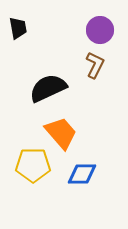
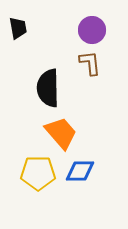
purple circle: moved 8 px left
brown L-shape: moved 5 px left, 2 px up; rotated 32 degrees counterclockwise
black semicircle: rotated 66 degrees counterclockwise
yellow pentagon: moved 5 px right, 8 px down
blue diamond: moved 2 px left, 3 px up
